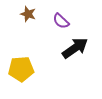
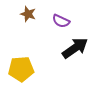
purple semicircle: rotated 18 degrees counterclockwise
